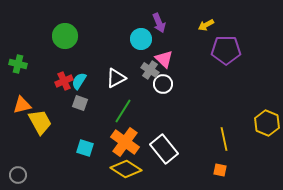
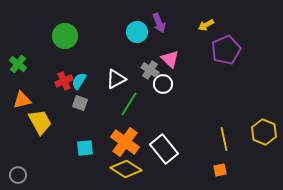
cyan circle: moved 4 px left, 7 px up
purple pentagon: rotated 24 degrees counterclockwise
pink triangle: moved 6 px right
green cross: rotated 24 degrees clockwise
white triangle: moved 1 px down
orange triangle: moved 5 px up
green line: moved 6 px right, 7 px up
yellow hexagon: moved 3 px left, 9 px down
cyan square: rotated 24 degrees counterclockwise
orange square: rotated 24 degrees counterclockwise
